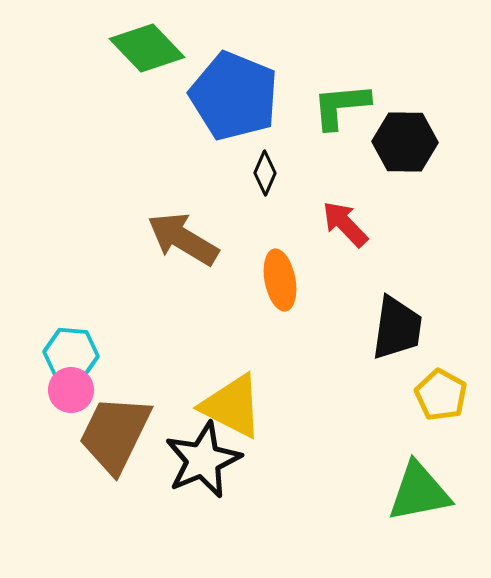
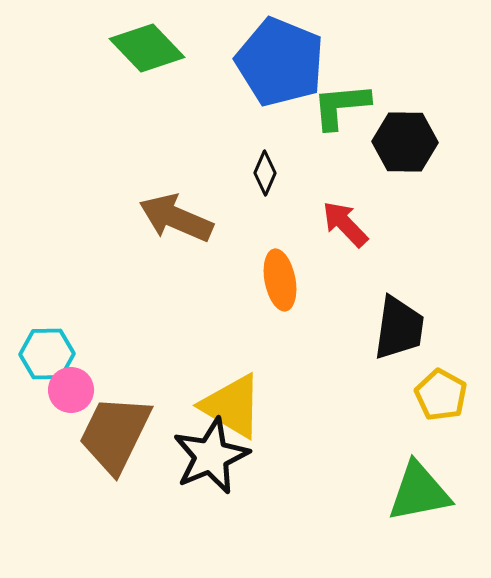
blue pentagon: moved 46 px right, 34 px up
brown arrow: moved 7 px left, 21 px up; rotated 8 degrees counterclockwise
black trapezoid: moved 2 px right
cyan hexagon: moved 24 px left; rotated 6 degrees counterclockwise
yellow triangle: rotated 4 degrees clockwise
black star: moved 8 px right, 4 px up
